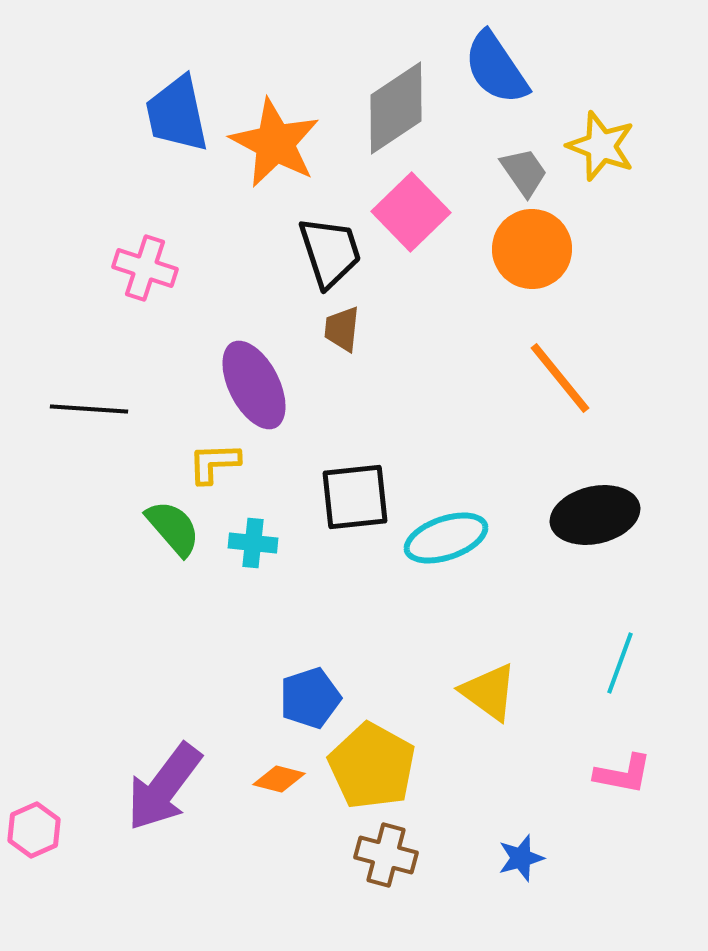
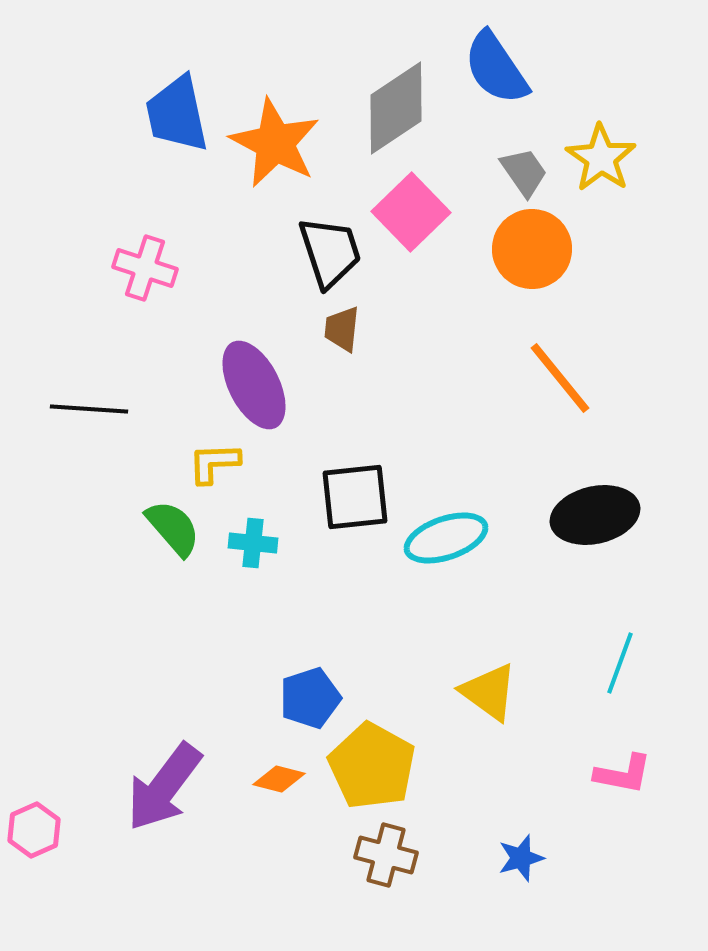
yellow star: moved 12 px down; rotated 14 degrees clockwise
